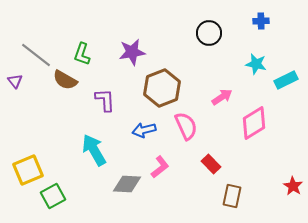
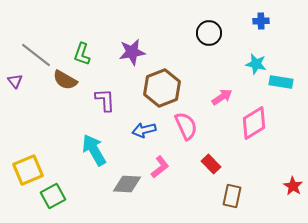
cyan rectangle: moved 5 px left, 2 px down; rotated 35 degrees clockwise
